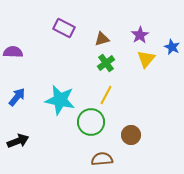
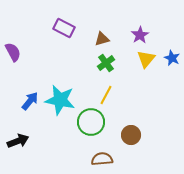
blue star: moved 11 px down
purple semicircle: rotated 60 degrees clockwise
blue arrow: moved 13 px right, 4 px down
